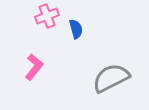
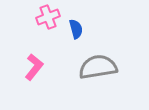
pink cross: moved 1 px right, 1 px down
gray semicircle: moved 13 px left, 11 px up; rotated 18 degrees clockwise
